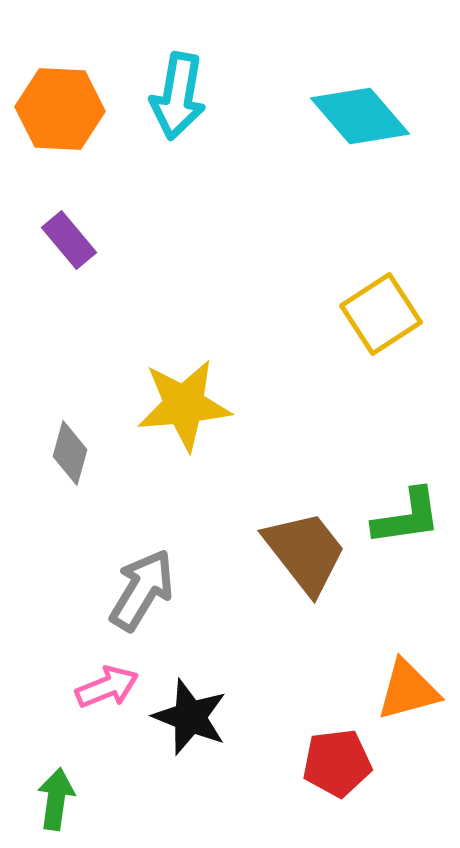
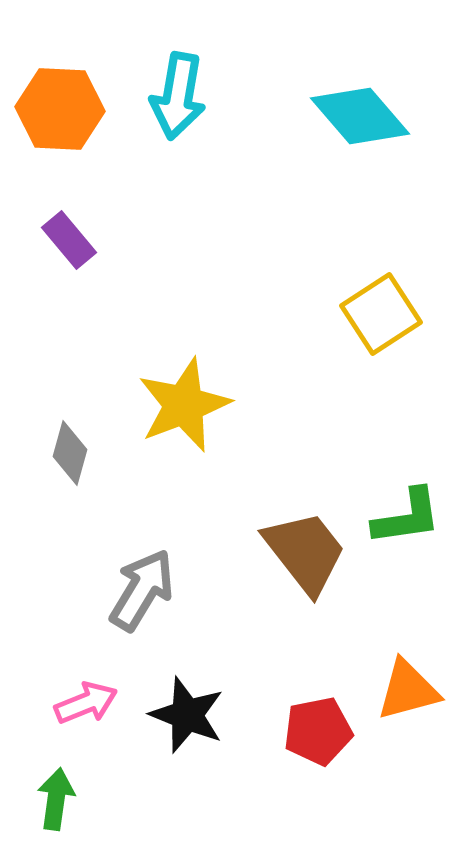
yellow star: rotated 16 degrees counterclockwise
pink arrow: moved 21 px left, 16 px down
black star: moved 3 px left, 2 px up
red pentagon: moved 19 px left, 32 px up; rotated 4 degrees counterclockwise
